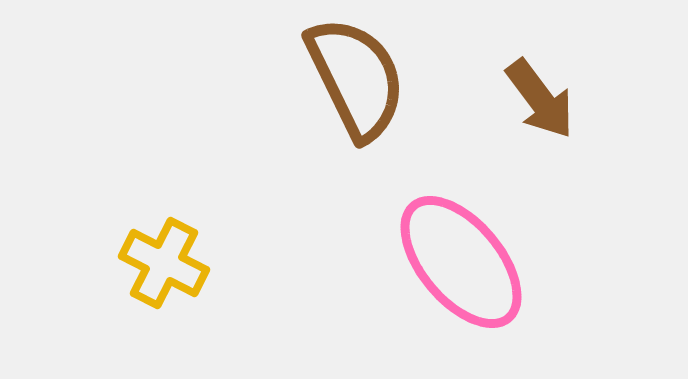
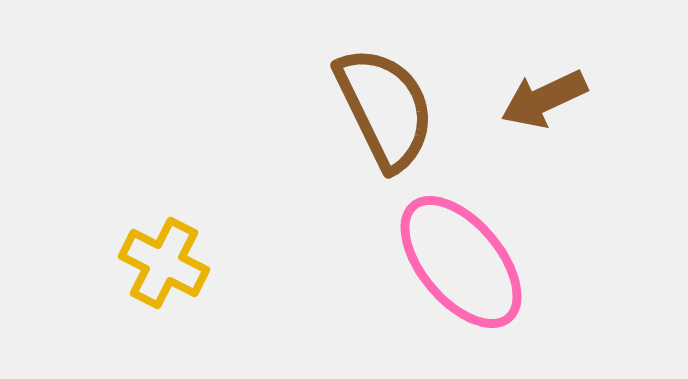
brown semicircle: moved 29 px right, 30 px down
brown arrow: moved 4 px right; rotated 102 degrees clockwise
